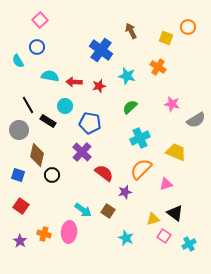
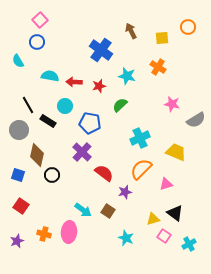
yellow square at (166, 38): moved 4 px left; rotated 24 degrees counterclockwise
blue circle at (37, 47): moved 5 px up
green semicircle at (130, 107): moved 10 px left, 2 px up
purple star at (20, 241): moved 3 px left; rotated 16 degrees clockwise
